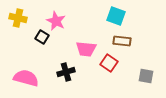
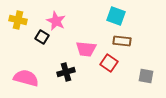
yellow cross: moved 2 px down
